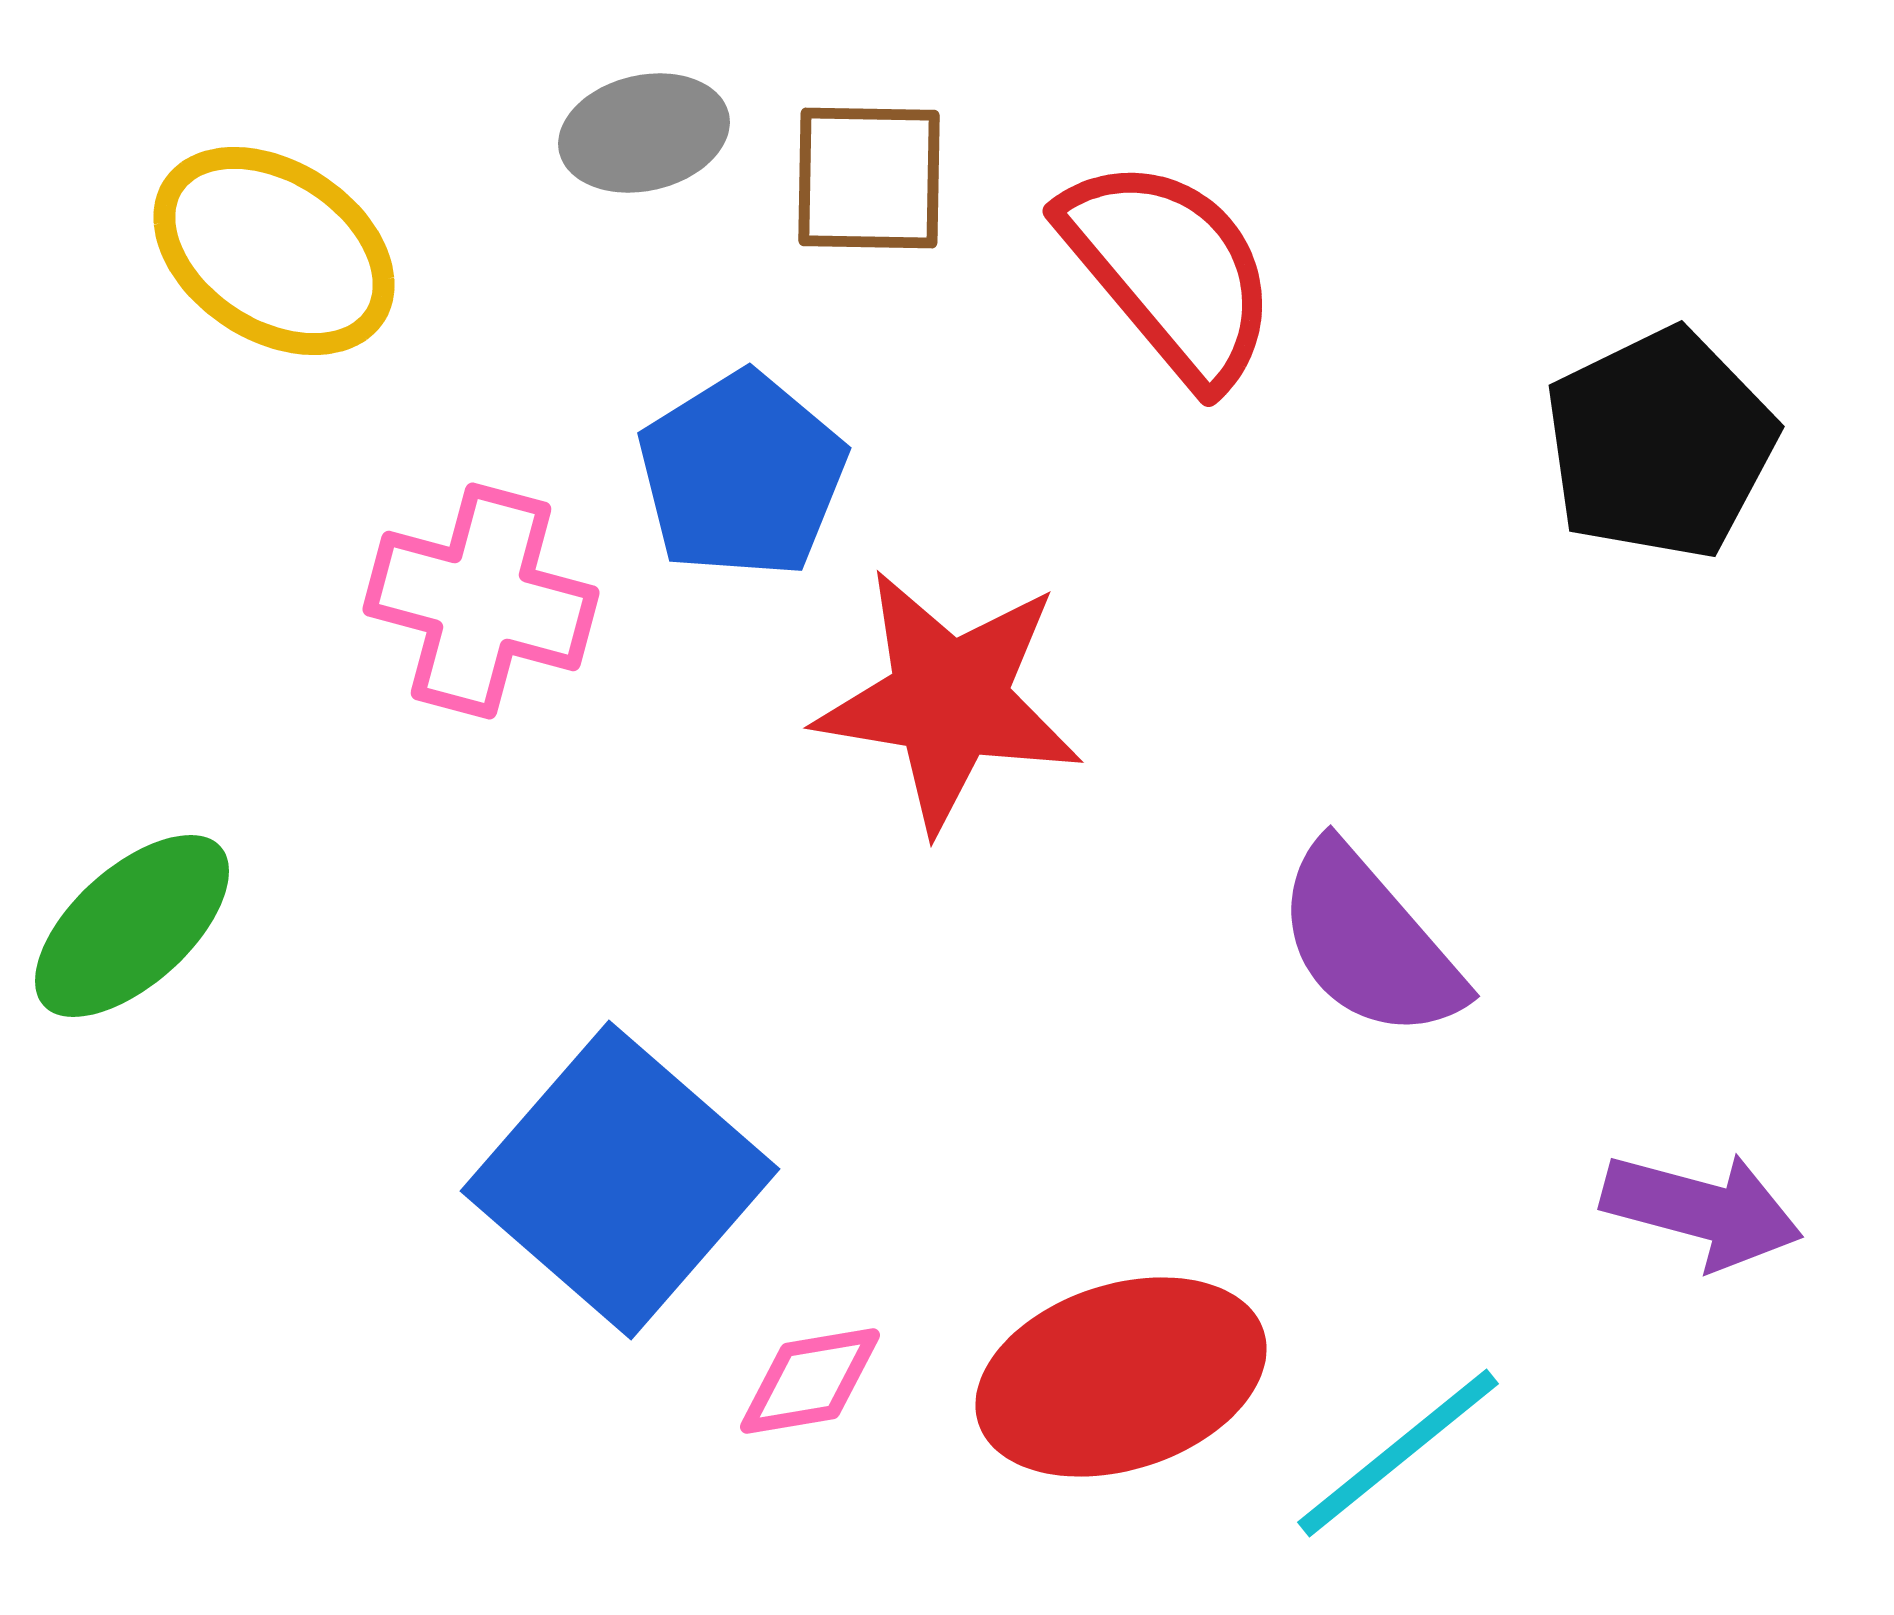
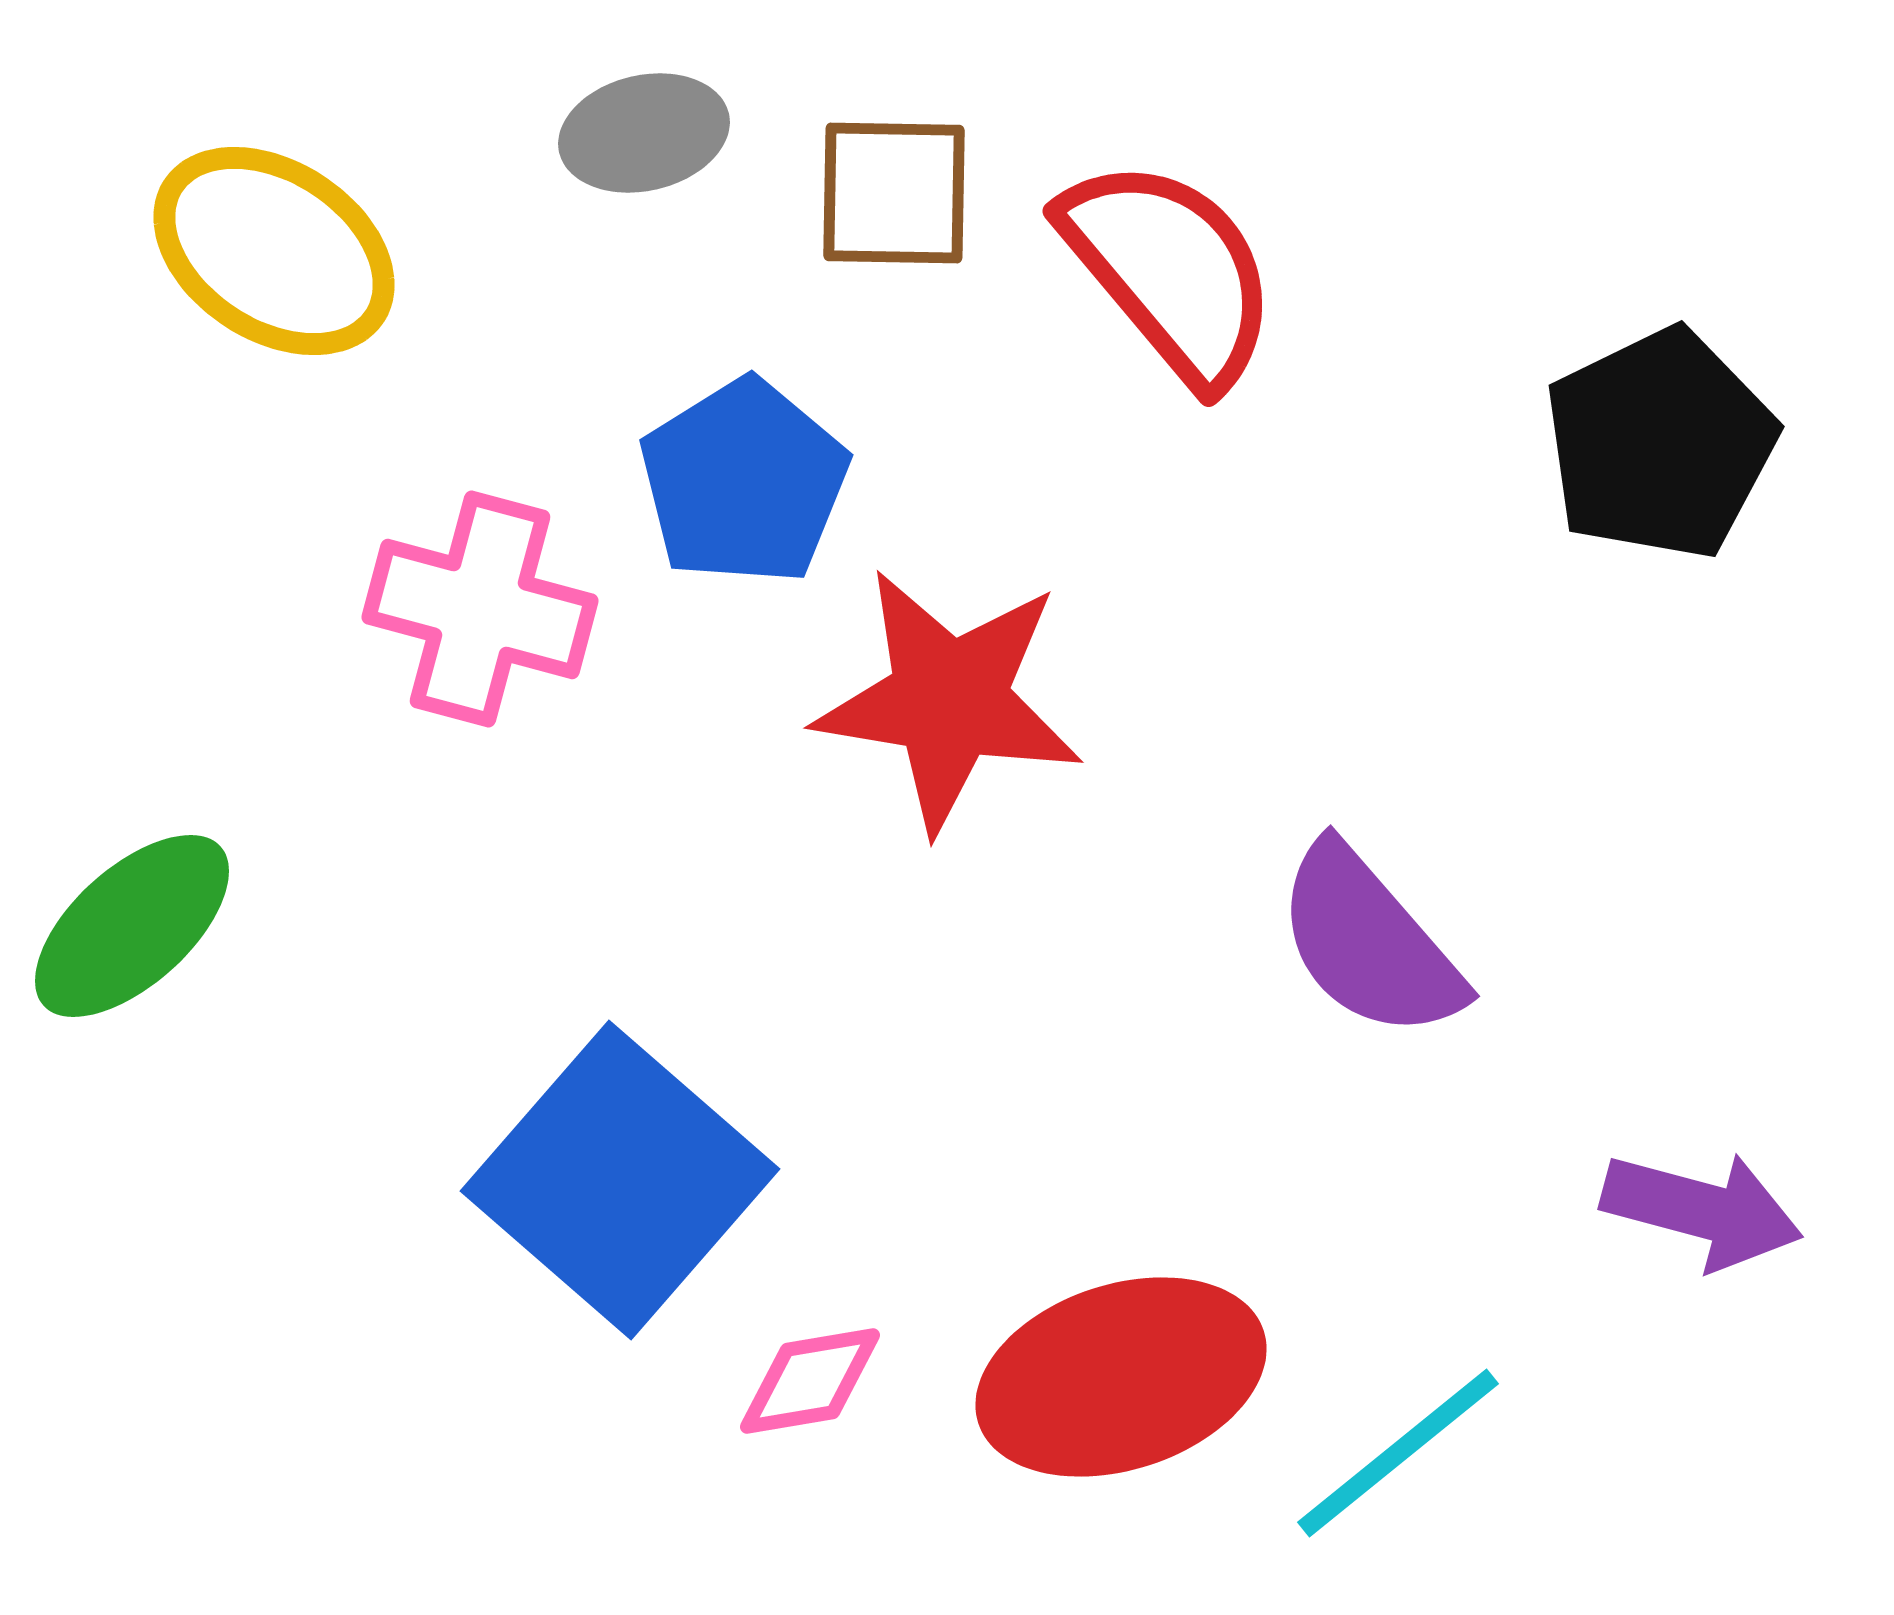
brown square: moved 25 px right, 15 px down
blue pentagon: moved 2 px right, 7 px down
pink cross: moved 1 px left, 8 px down
